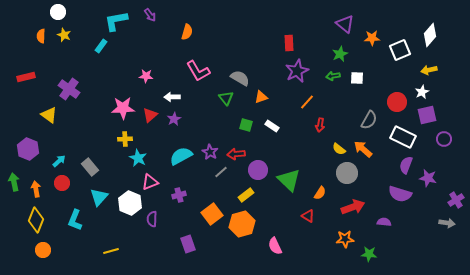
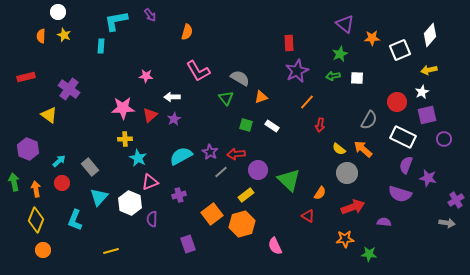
cyan rectangle at (101, 46): rotated 32 degrees counterclockwise
